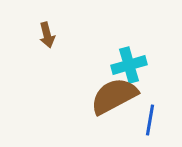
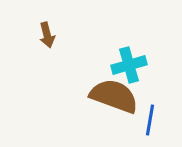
brown semicircle: rotated 48 degrees clockwise
